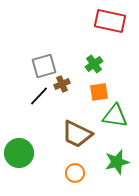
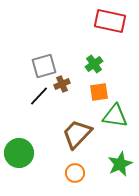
brown trapezoid: rotated 108 degrees clockwise
green star: moved 3 px right, 2 px down; rotated 10 degrees counterclockwise
